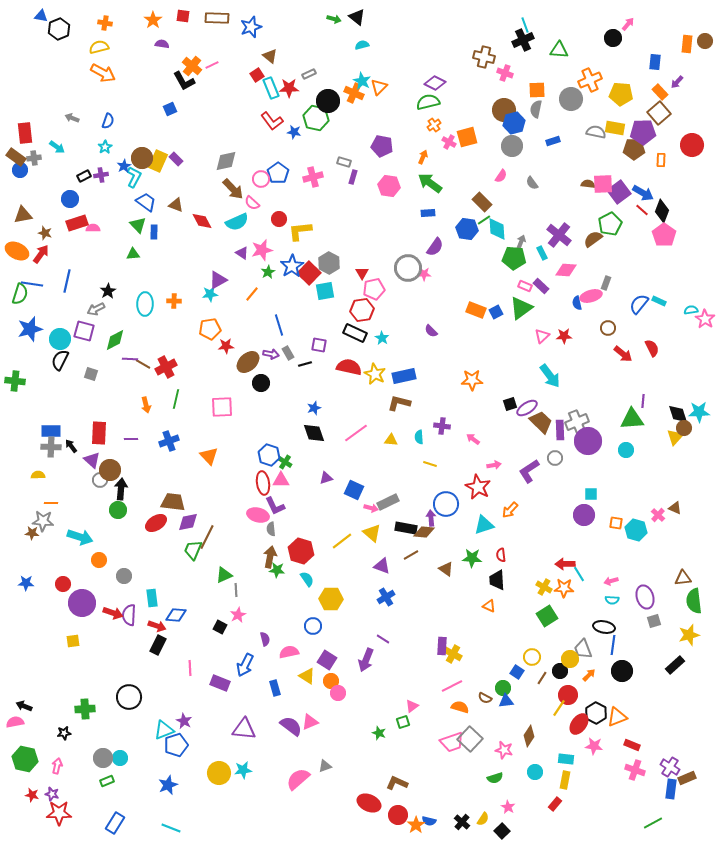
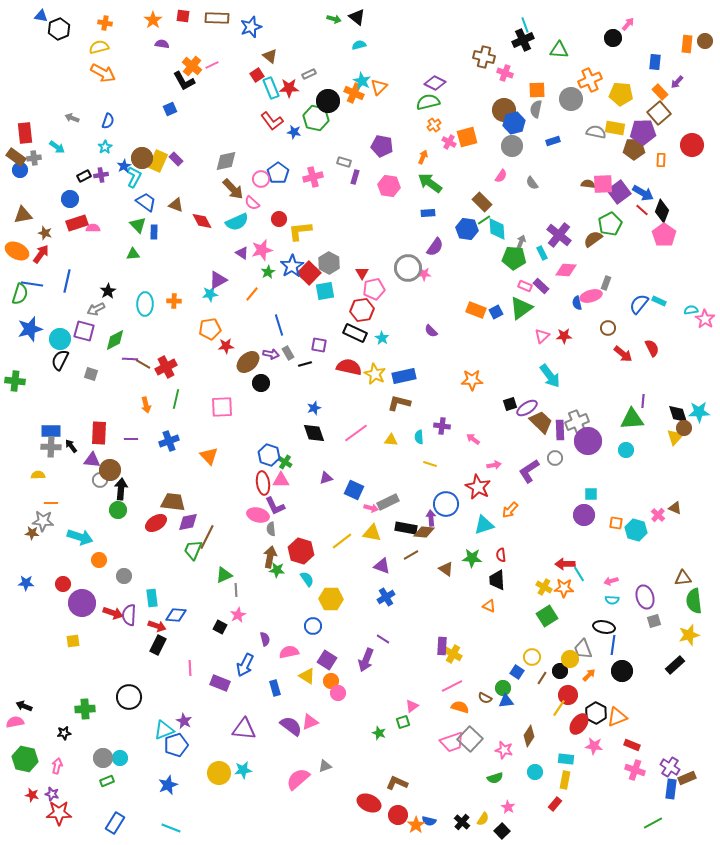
cyan semicircle at (362, 45): moved 3 px left
purple rectangle at (353, 177): moved 2 px right
purple triangle at (92, 460): rotated 36 degrees counterclockwise
yellow triangle at (372, 533): rotated 30 degrees counterclockwise
